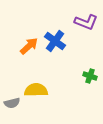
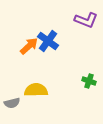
purple L-shape: moved 2 px up
blue cross: moved 7 px left
green cross: moved 1 px left, 5 px down
